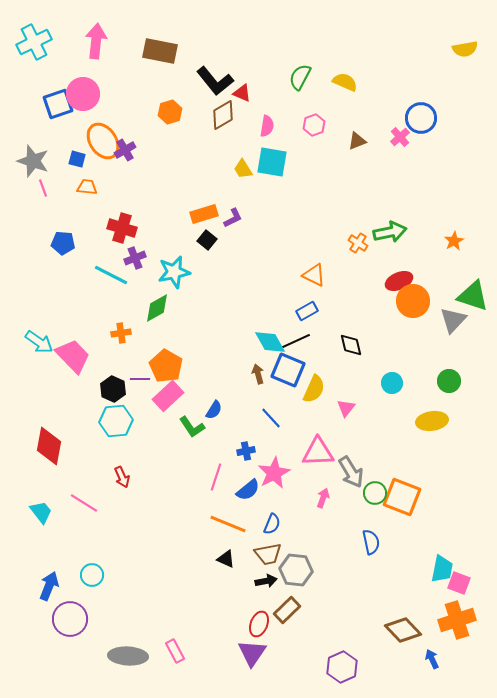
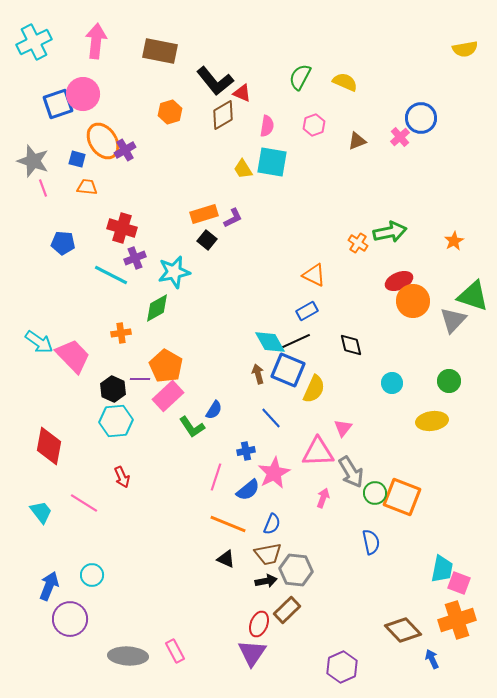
pink triangle at (346, 408): moved 3 px left, 20 px down
